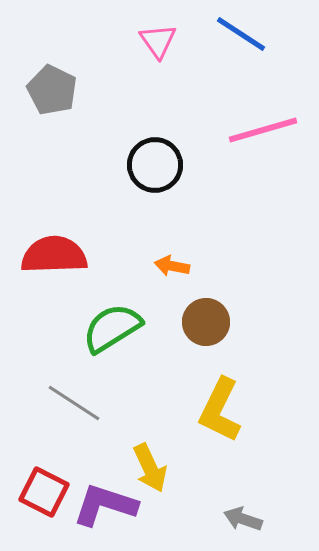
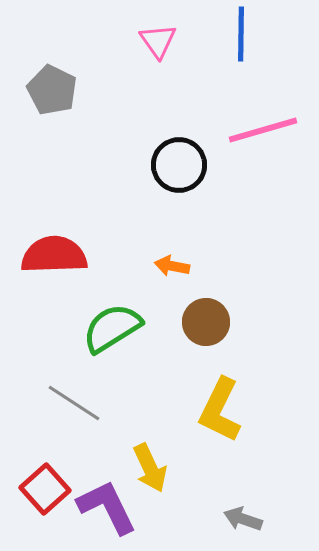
blue line: rotated 58 degrees clockwise
black circle: moved 24 px right
red square: moved 1 px right, 3 px up; rotated 21 degrees clockwise
purple L-shape: moved 2 px right, 2 px down; rotated 46 degrees clockwise
